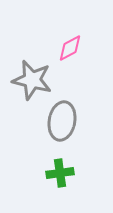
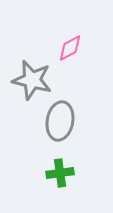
gray ellipse: moved 2 px left
